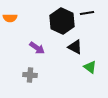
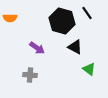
black line: rotated 64 degrees clockwise
black hexagon: rotated 10 degrees counterclockwise
green triangle: moved 1 px left, 2 px down
